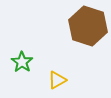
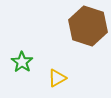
yellow triangle: moved 2 px up
